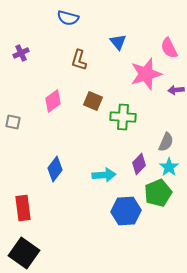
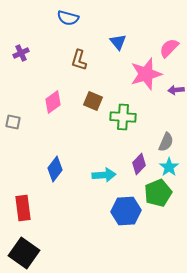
pink semicircle: rotated 70 degrees clockwise
pink diamond: moved 1 px down
